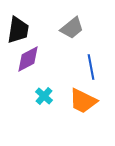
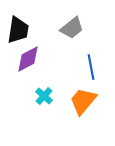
orange trapezoid: rotated 104 degrees clockwise
